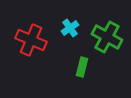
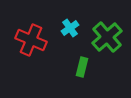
green cross: rotated 20 degrees clockwise
